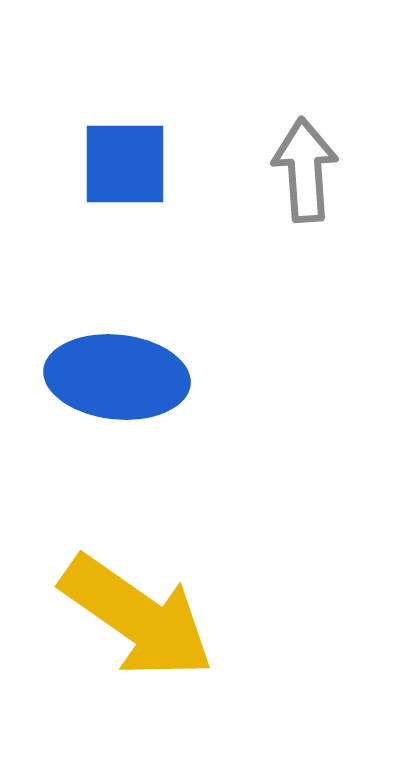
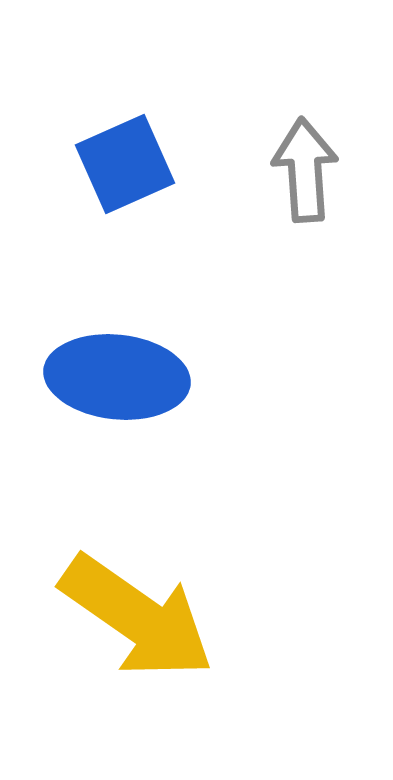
blue square: rotated 24 degrees counterclockwise
